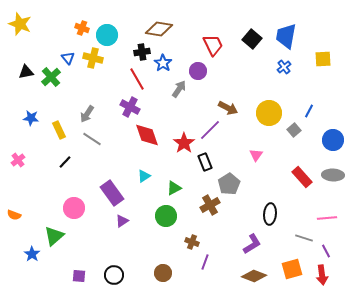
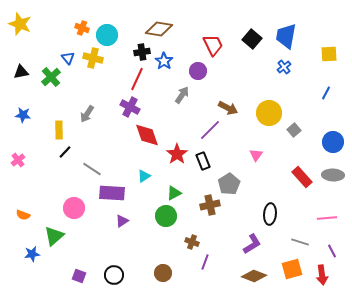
yellow square at (323, 59): moved 6 px right, 5 px up
blue star at (163, 63): moved 1 px right, 2 px up
black triangle at (26, 72): moved 5 px left
red line at (137, 79): rotated 55 degrees clockwise
gray arrow at (179, 89): moved 3 px right, 6 px down
blue line at (309, 111): moved 17 px right, 18 px up
blue star at (31, 118): moved 8 px left, 3 px up
yellow rectangle at (59, 130): rotated 24 degrees clockwise
gray line at (92, 139): moved 30 px down
blue circle at (333, 140): moved 2 px down
red star at (184, 143): moved 7 px left, 11 px down
black line at (65, 162): moved 10 px up
black rectangle at (205, 162): moved 2 px left, 1 px up
green triangle at (174, 188): moved 5 px down
purple rectangle at (112, 193): rotated 50 degrees counterclockwise
brown cross at (210, 205): rotated 18 degrees clockwise
orange semicircle at (14, 215): moved 9 px right
gray line at (304, 238): moved 4 px left, 4 px down
purple line at (326, 251): moved 6 px right
blue star at (32, 254): rotated 28 degrees clockwise
purple square at (79, 276): rotated 16 degrees clockwise
